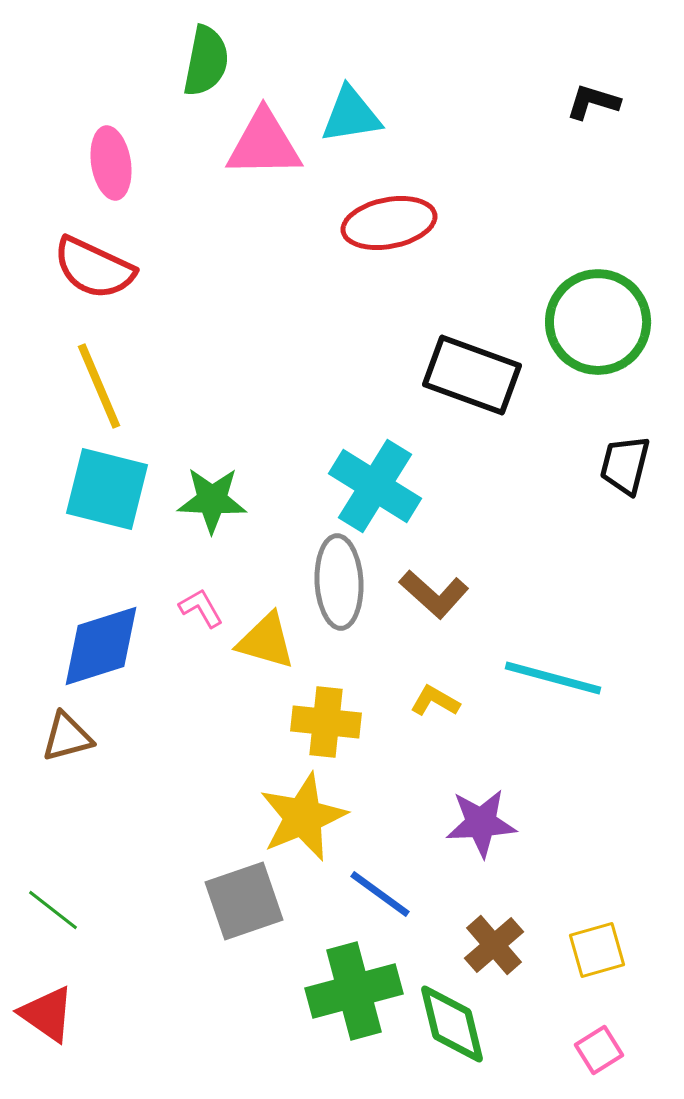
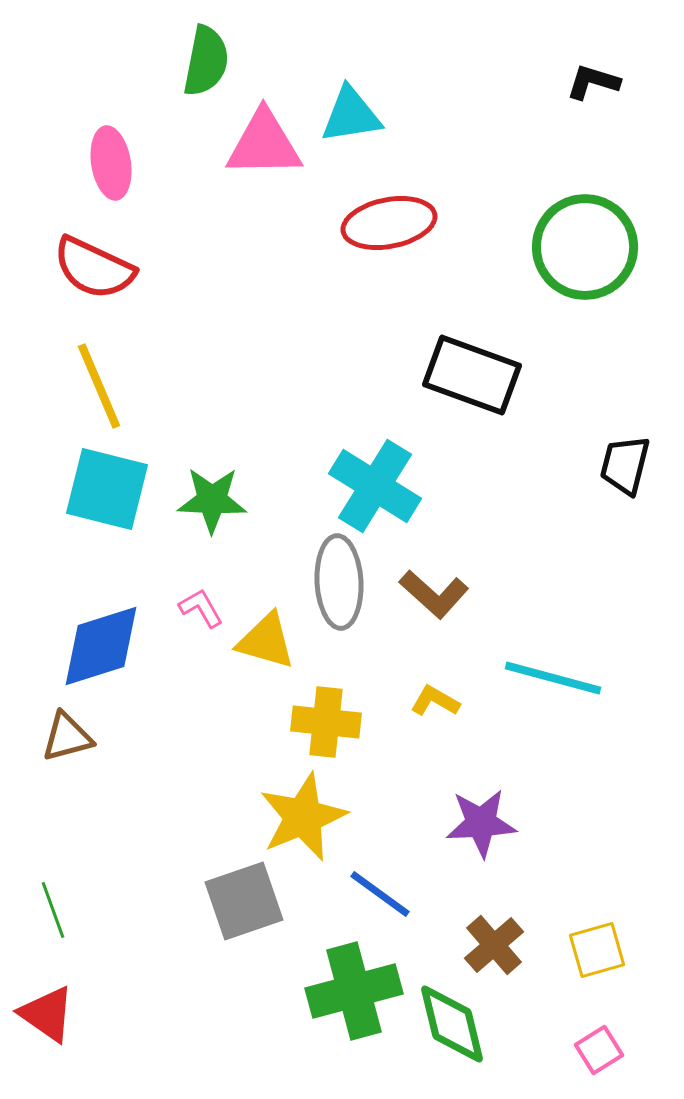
black L-shape: moved 20 px up
green circle: moved 13 px left, 75 px up
green line: rotated 32 degrees clockwise
